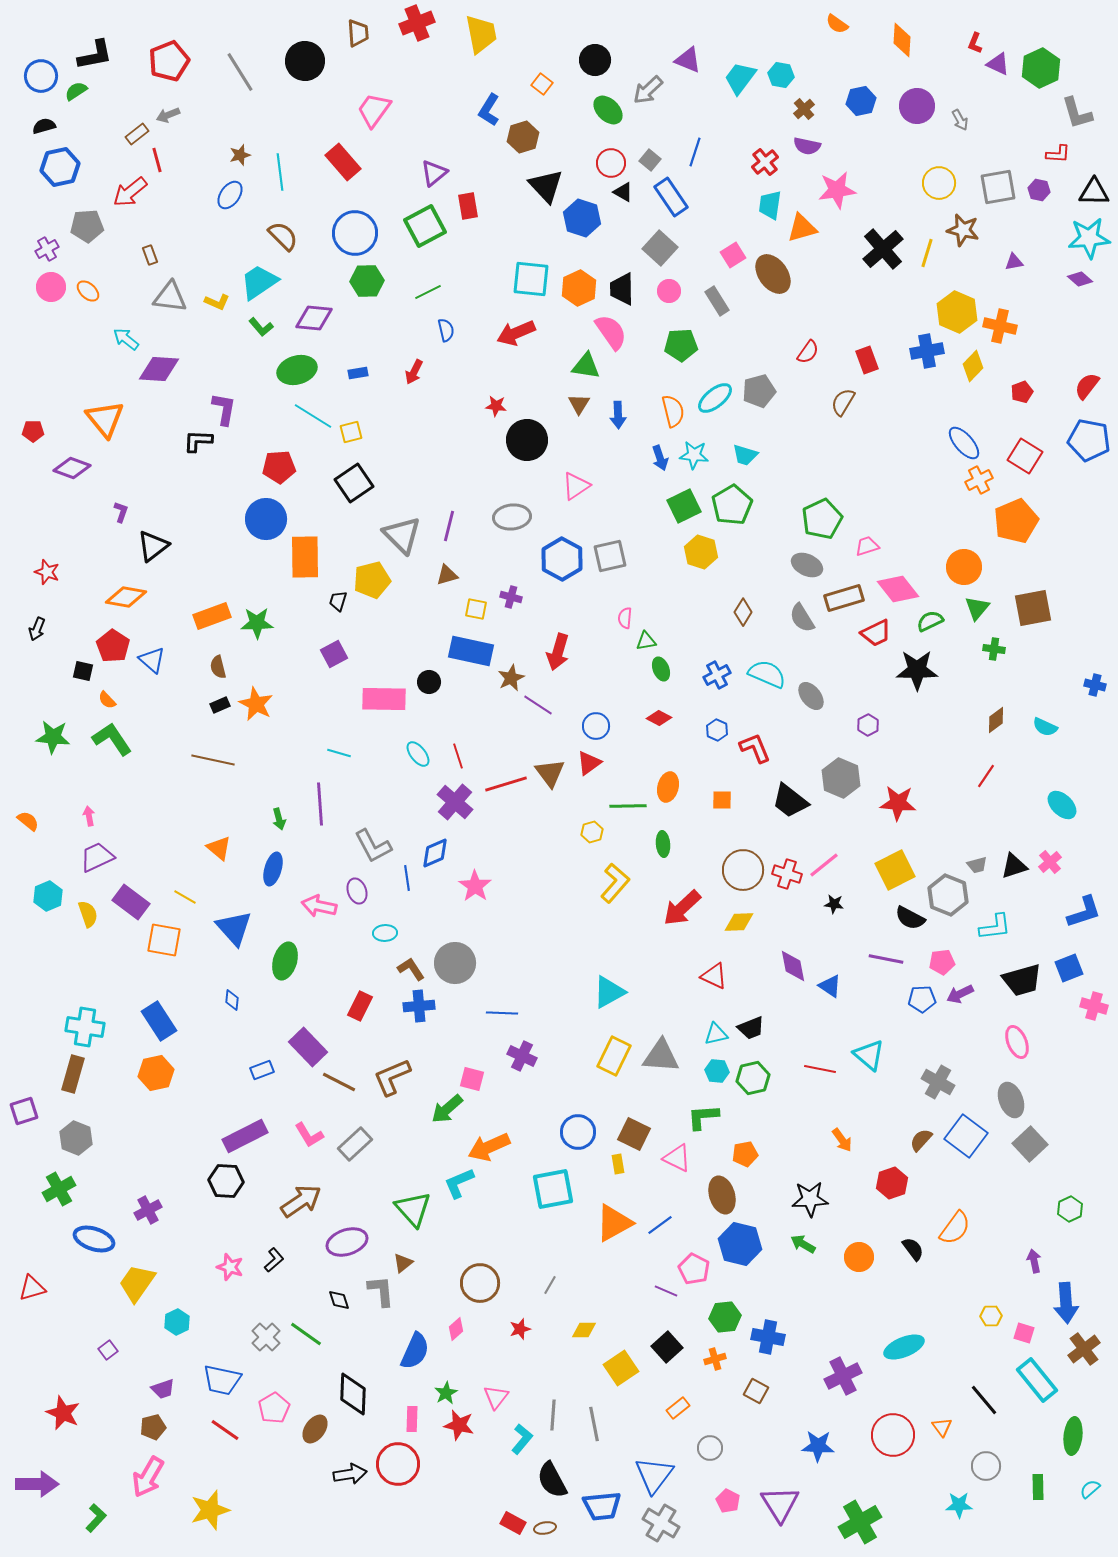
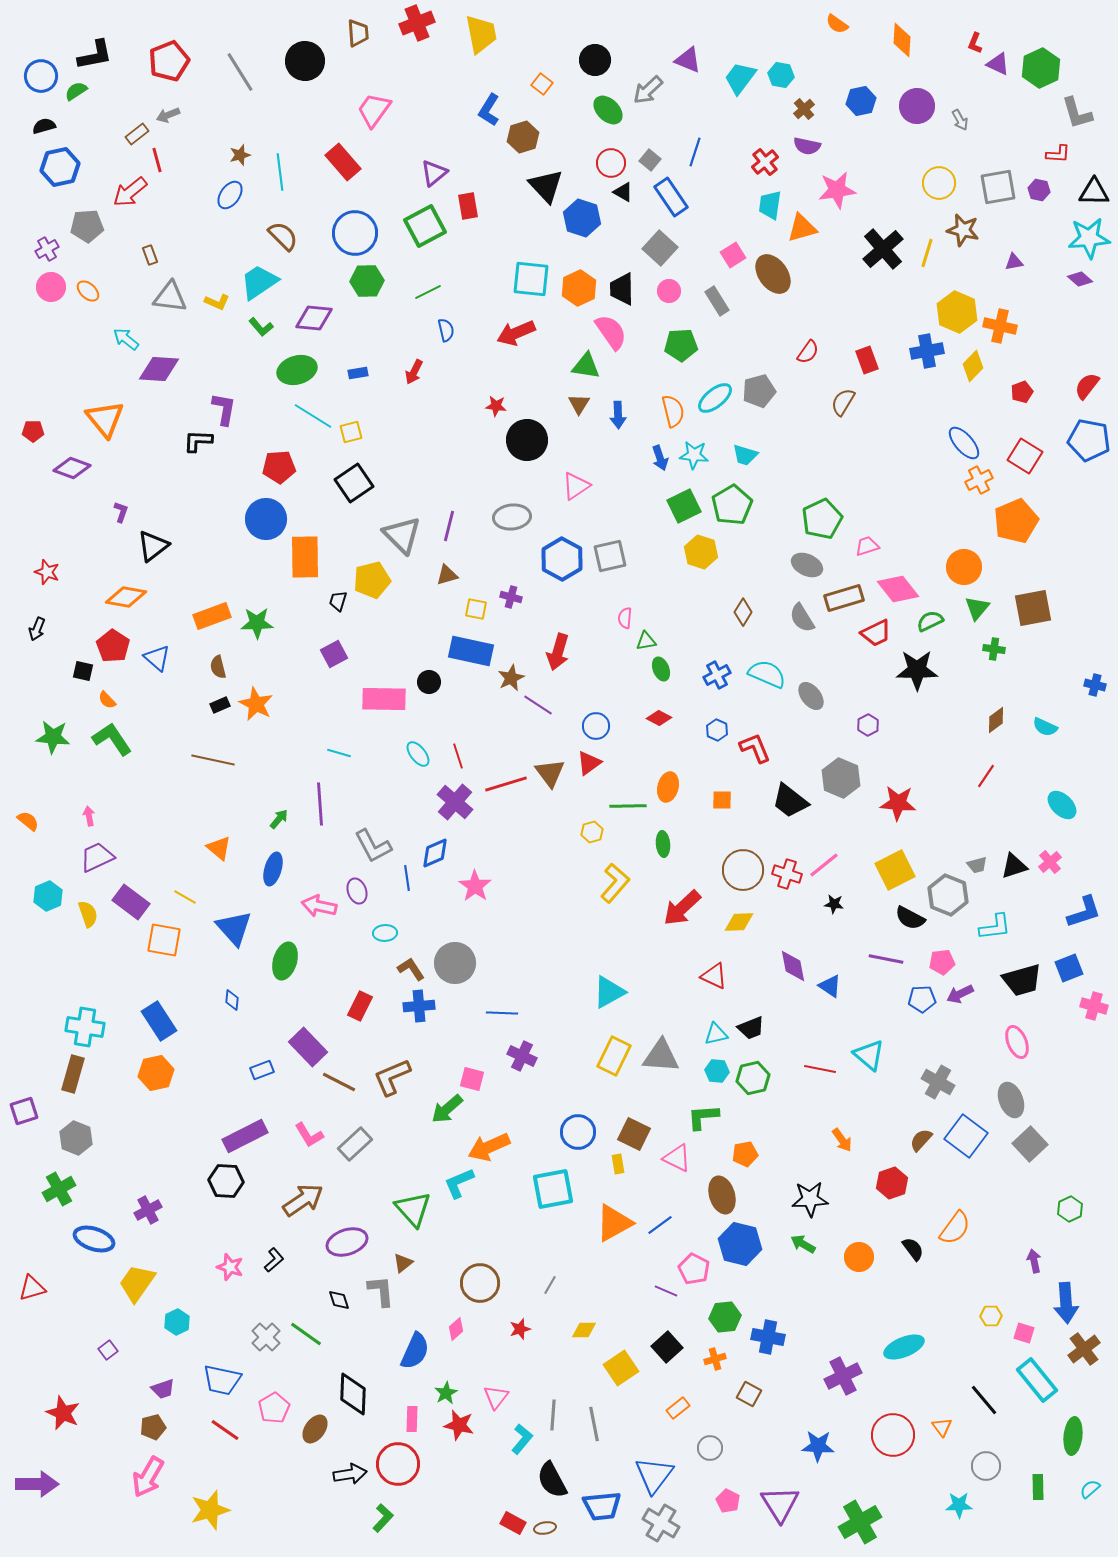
blue triangle at (152, 660): moved 5 px right, 2 px up
green arrow at (279, 819): rotated 125 degrees counterclockwise
brown arrow at (301, 1201): moved 2 px right, 1 px up
brown square at (756, 1391): moved 7 px left, 3 px down
green L-shape at (96, 1518): moved 287 px right
